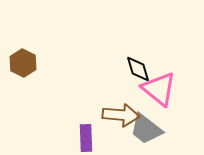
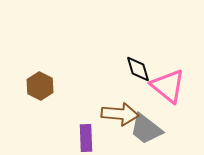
brown hexagon: moved 17 px right, 23 px down
pink triangle: moved 9 px right, 3 px up
brown arrow: moved 1 px left, 1 px up
